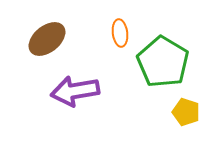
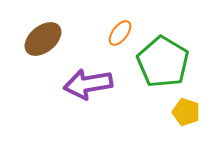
orange ellipse: rotated 44 degrees clockwise
brown ellipse: moved 4 px left
purple arrow: moved 13 px right, 7 px up
